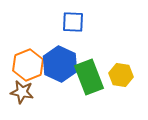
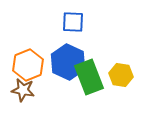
blue hexagon: moved 8 px right, 2 px up
brown star: moved 1 px right, 2 px up
